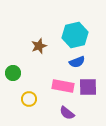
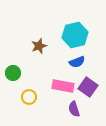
purple square: rotated 36 degrees clockwise
yellow circle: moved 2 px up
purple semicircle: moved 7 px right, 4 px up; rotated 35 degrees clockwise
